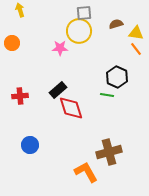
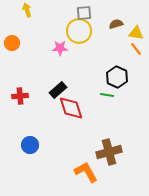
yellow arrow: moved 7 px right
